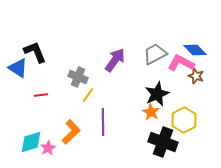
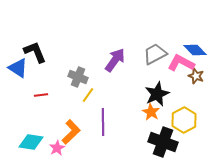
cyan diamond: rotated 25 degrees clockwise
pink star: moved 9 px right
